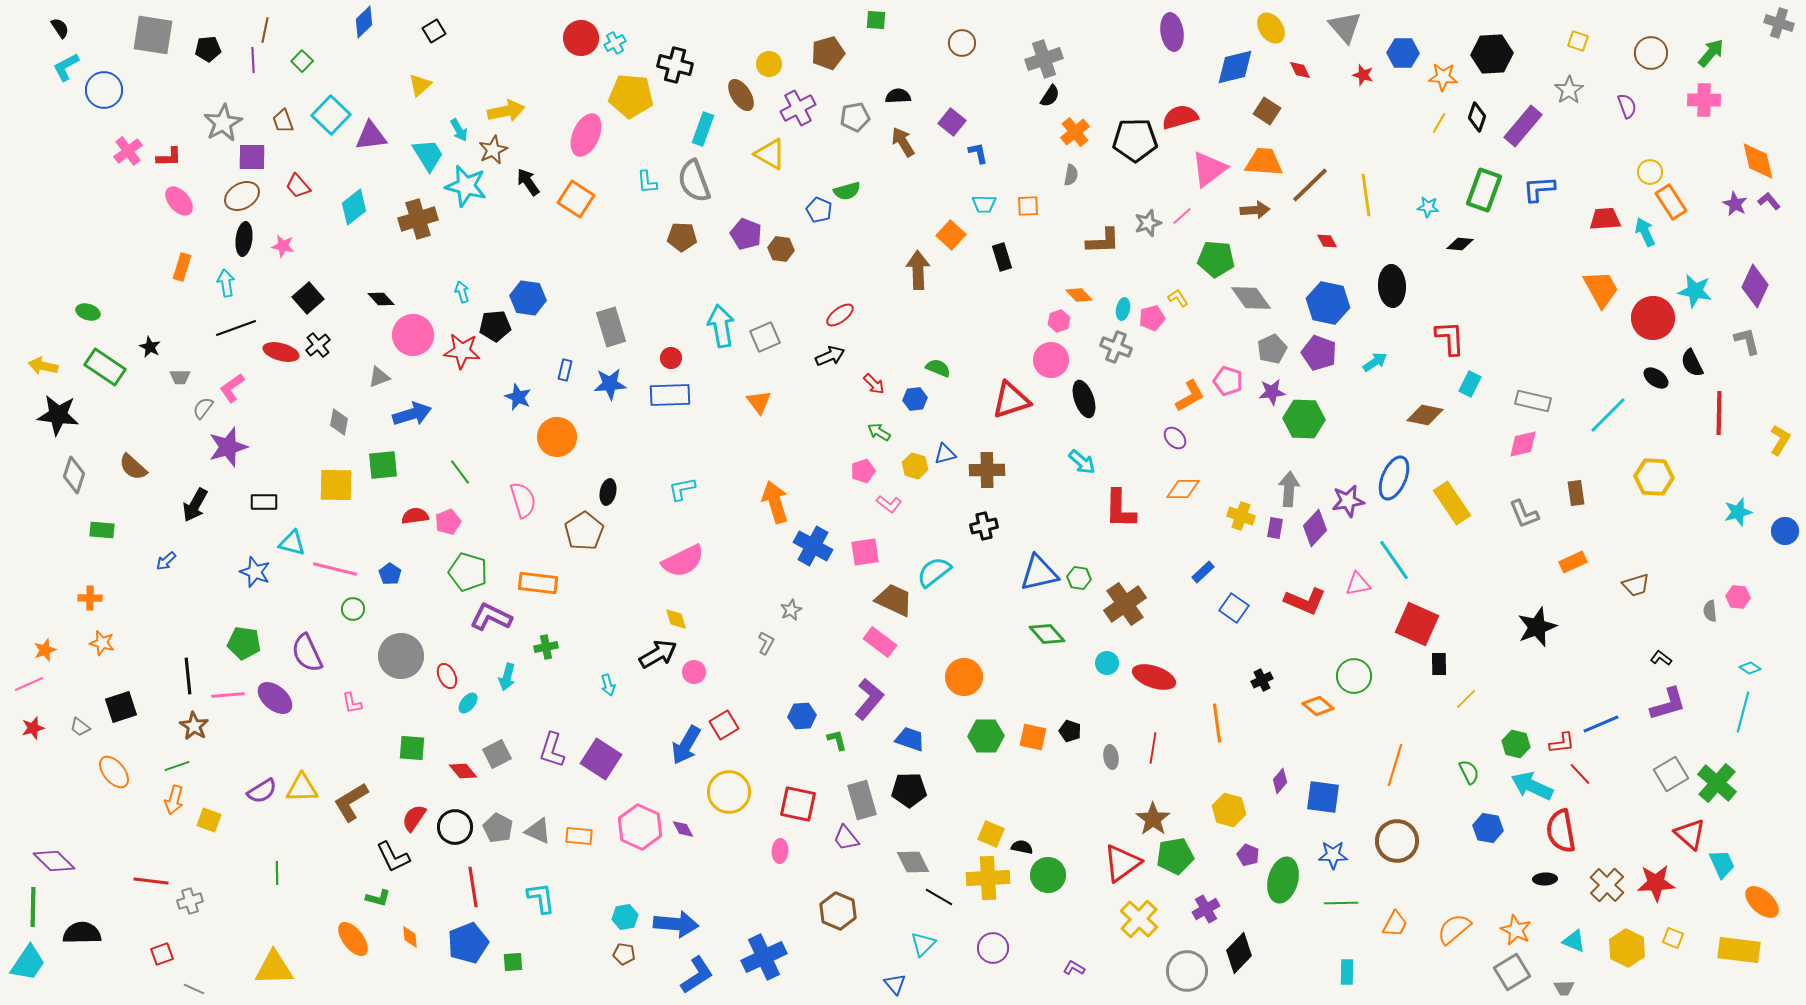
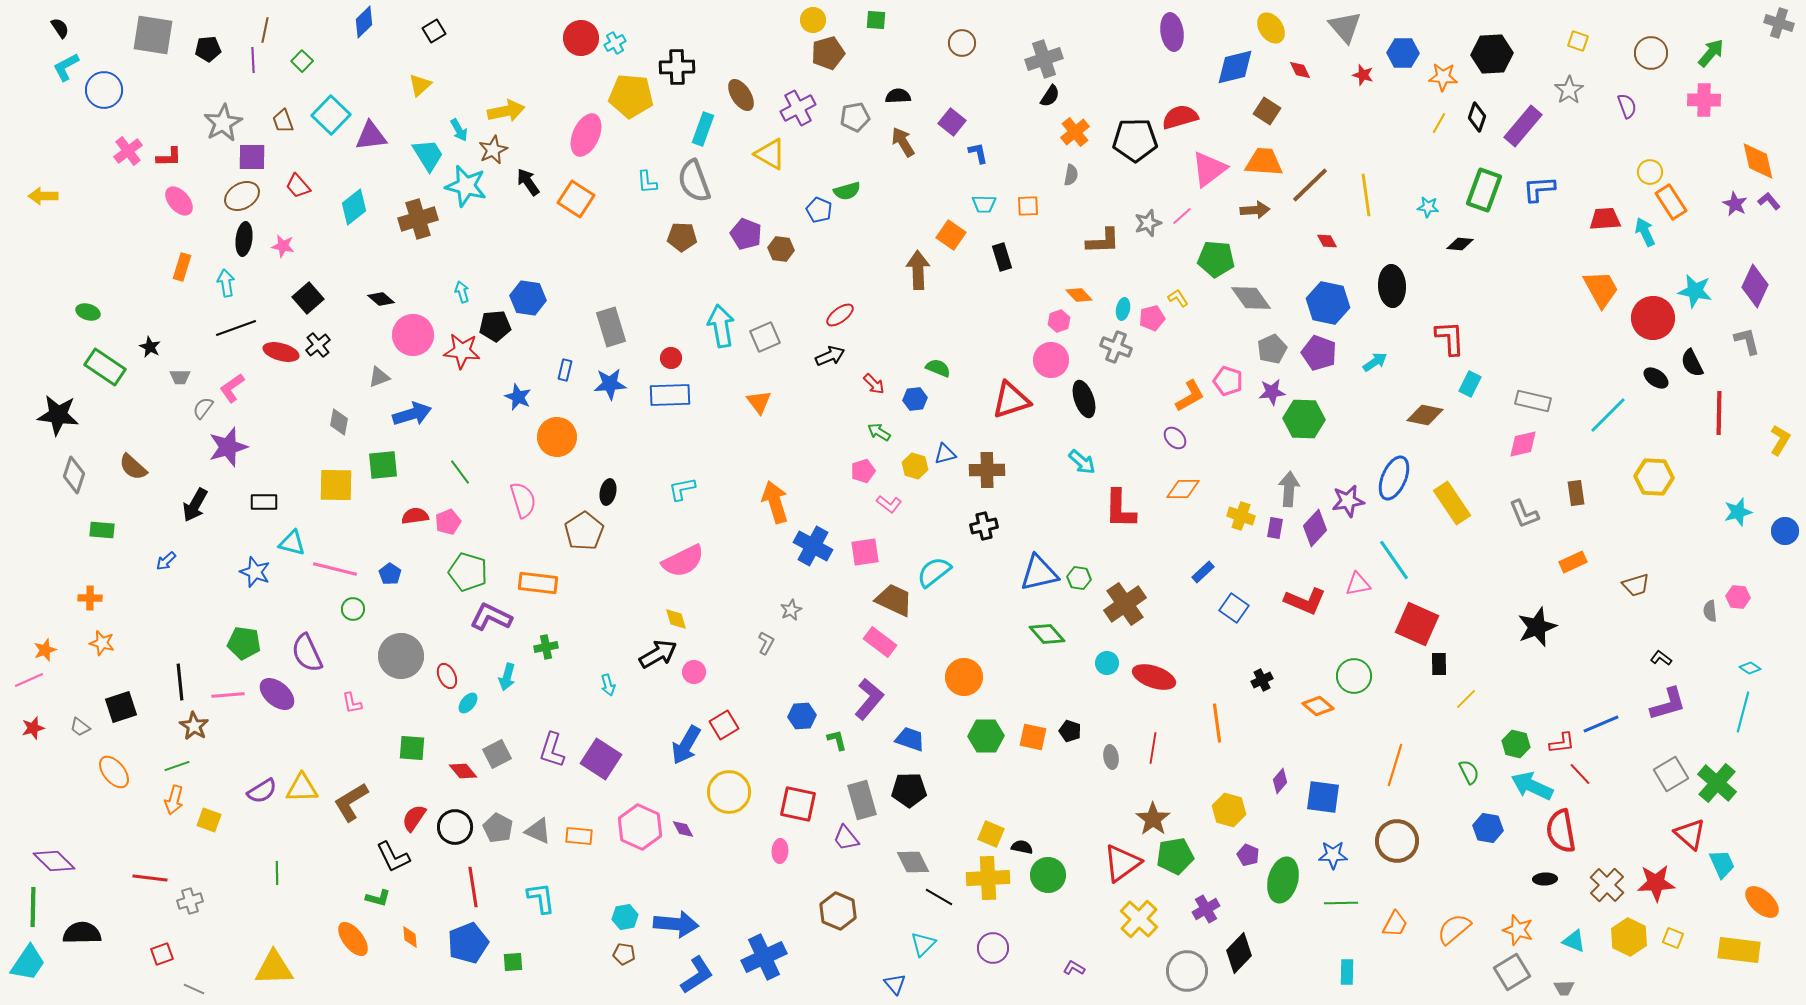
yellow circle at (769, 64): moved 44 px right, 44 px up
black cross at (675, 65): moved 2 px right, 2 px down; rotated 16 degrees counterclockwise
orange square at (951, 235): rotated 8 degrees counterclockwise
black diamond at (381, 299): rotated 8 degrees counterclockwise
yellow arrow at (43, 366): moved 170 px up; rotated 12 degrees counterclockwise
black line at (188, 676): moved 8 px left, 6 px down
pink line at (29, 684): moved 4 px up
purple ellipse at (275, 698): moved 2 px right, 4 px up
red line at (151, 881): moved 1 px left, 3 px up
orange star at (1516, 930): moved 2 px right; rotated 8 degrees counterclockwise
yellow hexagon at (1627, 948): moved 2 px right, 11 px up
